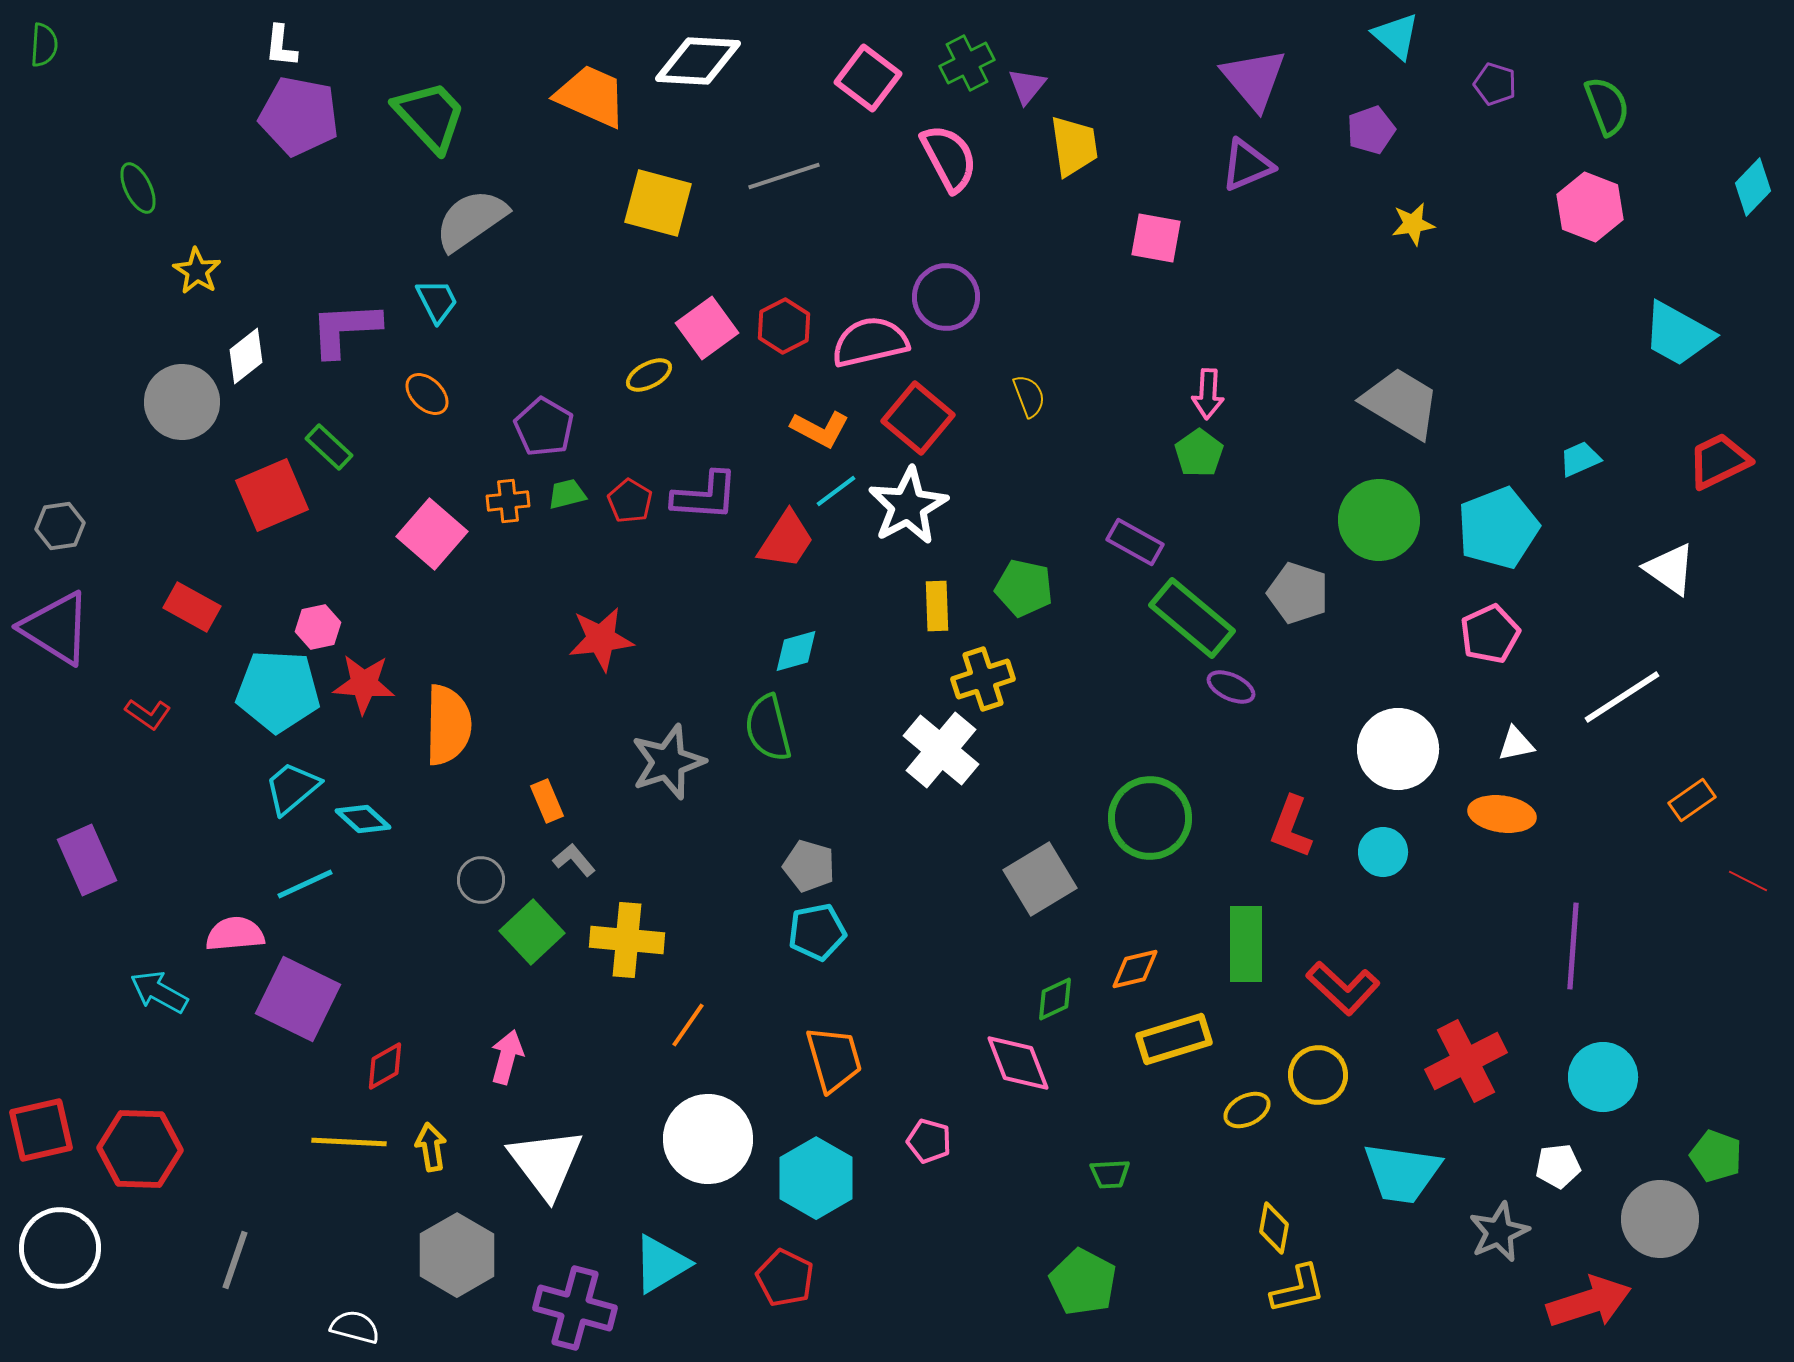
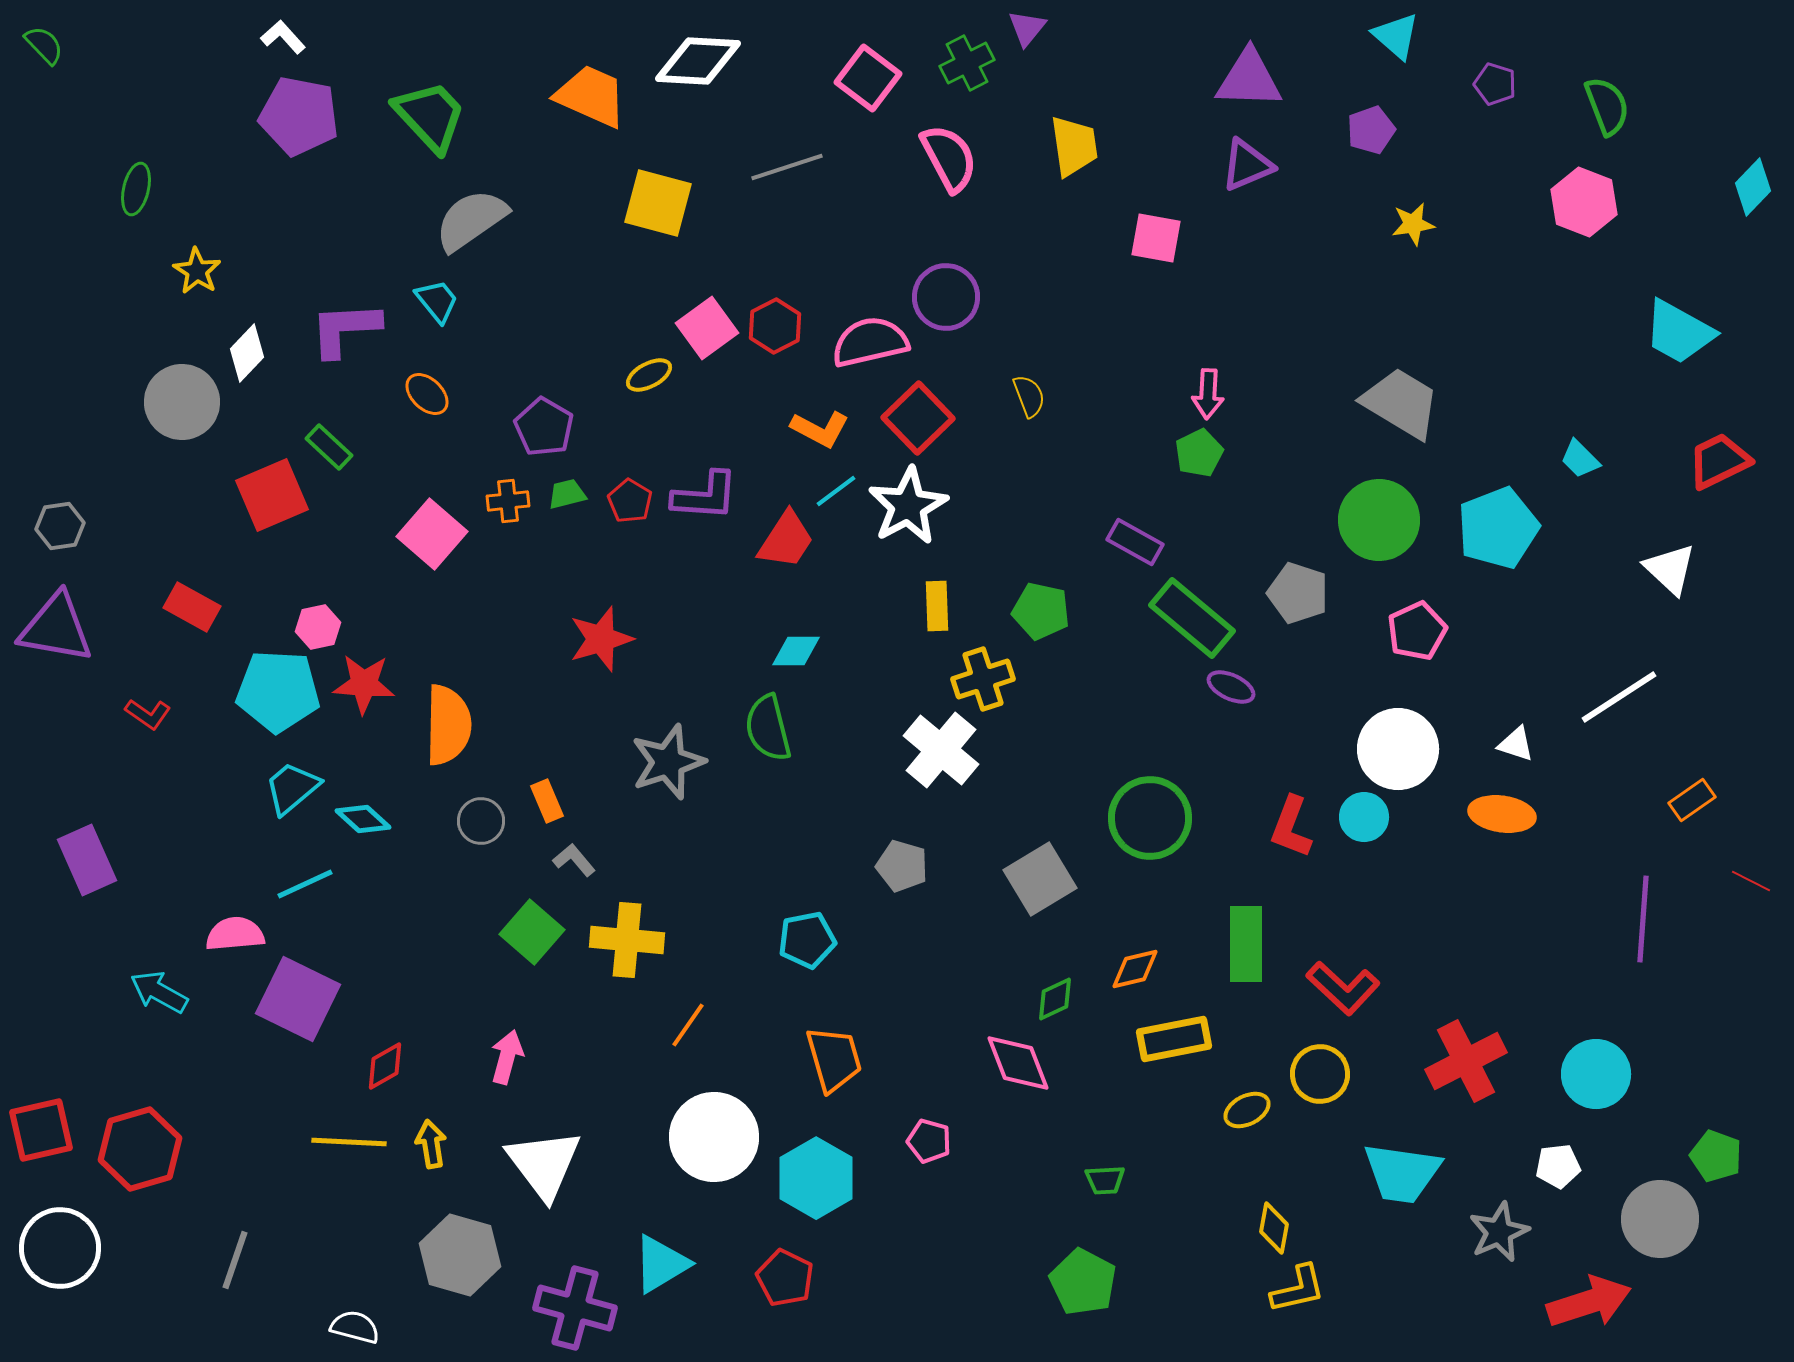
green semicircle at (44, 45): rotated 48 degrees counterclockwise
white L-shape at (281, 46): moved 2 px right, 9 px up; rotated 132 degrees clockwise
purple triangle at (1254, 79): moved 5 px left; rotated 48 degrees counterclockwise
purple triangle at (1027, 86): moved 58 px up
gray line at (784, 176): moved 3 px right, 9 px up
green ellipse at (138, 188): moved 2 px left, 1 px down; rotated 39 degrees clockwise
pink hexagon at (1590, 207): moved 6 px left, 5 px up
cyan trapezoid at (437, 301): rotated 12 degrees counterclockwise
red hexagon at (784, 326): moved 9 px left
cyan trapezoid at (1678, 334): moved 1 px right, 2 px up
white diamond at (246, 356): moved 1 px right, 3 px up; rotated 8 degrees counterclockwise
red square at (918, 418): rotated 6 degrees clockwise
green pentagon at (1199, 453): rotated 9 degrees clockwise
cyan trapezoid at (1580, 459): rotated 111 degrees counterclockwise
white triangle at (1670, 569): rotated 8 degrees clockwise
green pentagon at (1024, 588): moved 17 px right, 23 px down
purple triangle at (56, 628): rotated 22 degrees counterclockwise
pink pentagon at (1490, 634): moved 73 px left, 3 px up
red star at (601, 639): rotated 10 degrees counterclockwise
cyan diamond at (796, 651): rotated 15 degrees clockwise
white line at (1622, 697): moved 3 px left
white triangle at (1516, 744): rotated 30 degrees clockwise
cyan circle at (1383, 852): moved 19 px left, 35 px up
gray pentagon at (809, 866): moved 93 px right
gray circle at (481, 880): moved 59 px up
red line at (1748, 881): moved 3 px right
green square at (532, 932): rotated 6 degrees counterclockwise
cyan pentagon at (817, 932): moved 10 px left, 8 px down
purple line at (1573, 946): moved 70 px right, 27 px up
yellow rectangle at (1174, 1039): rotated 6 degrees clockwise
yellow circle at (1318, 1075): moved 2 px right, 1 px up
cyan circle at (1603, 1077): moved 7 px left, 3 px up
white circle at (708, 1139): moved 6 px right, 2 px up
yellow arrow at (431, 1147): moved 3 px up
red hexagon at (140, 1149): rotated 18 degrees counterclockwise
white triangle at (546, 1163): moved 2 px left, 1 px down
green trapezoid at (1110, 1174): moved 5 px left, 6 px down
gray hexagon at (457, 1255): moved 3 px right; rotated 14 degrees counterclockwise
